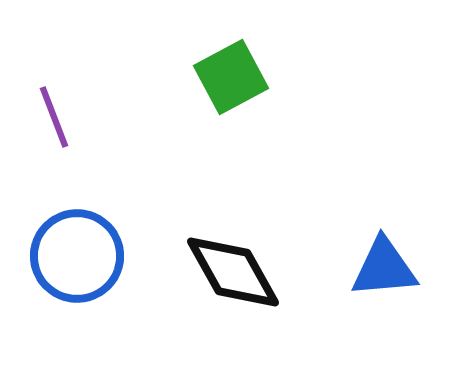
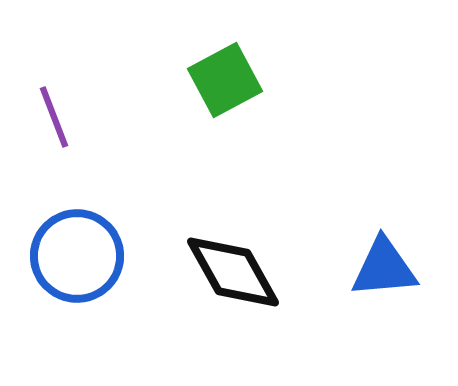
green square: moved 6 px left, 3 px down
